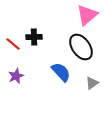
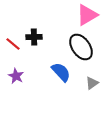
pink triangle: rotated 10 degrees clockwise
purple star: rotated 21 degrees counterclockwise
